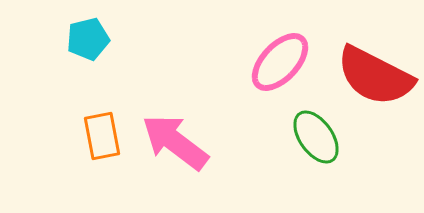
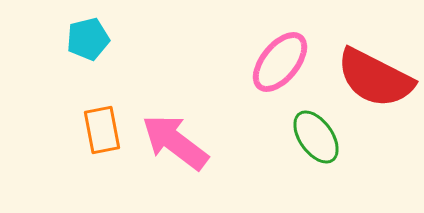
pink ellipse: rotated 4 degrees counterclockwise
red semicircle: moved 2 px down
orange rectangle: moved 6 px up
